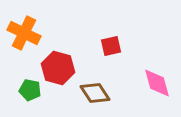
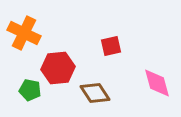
red hexagon: rotated 20 degrees counterclockwise
